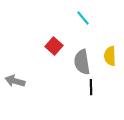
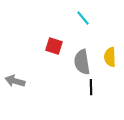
red square: rotated 24 degrees counterclockwise
yellow semicircle: moved 1 px down
